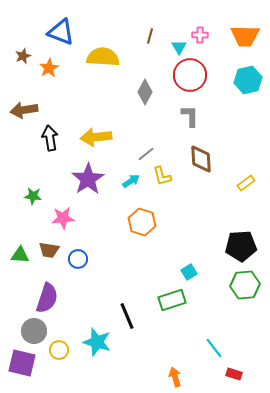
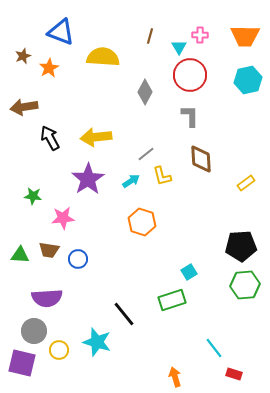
brown arrow: moved 3 px up
black arrow: rotated 20 degrees counterclockwise
purple semicircle: rotated 68 degrees clockwise
black line: moved 3 px left, 2 px up; rotated 16 degrees counterclockwise
